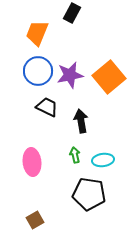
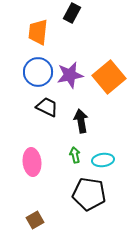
orange trapezoid: moved 1 px right, 1 px up; rotated 16 degrees counterclockwise
blue circle: moved 1 px down
